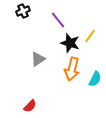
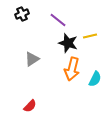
black cross: moved 1 px left, 3 px down
purple line: rotated 12 degrees counterclockwise
yellow line: rotated 40 degrees clockwise
black star: moved 2 px left
gray triangle: moved 6 px left
